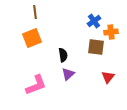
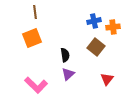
blue cross: rotated 24 degrees clockwise
orange cross: moved 2 px right, 5 px up
brown square: rotated 30 degrees clockwise
black semicircle: moved 2 px right
red triangle: moved 1 px left, 2 px down
pink L-shape: rotated 65 degrees clockwise
